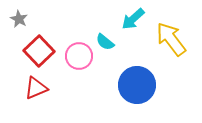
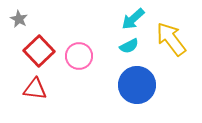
cyan semicircle: moved 24 px right, 4 px down; rotated 66 degrees counterclockwise
red triangle: moved 1 px left, 1 px down; rotated 30 degrees clockwise
